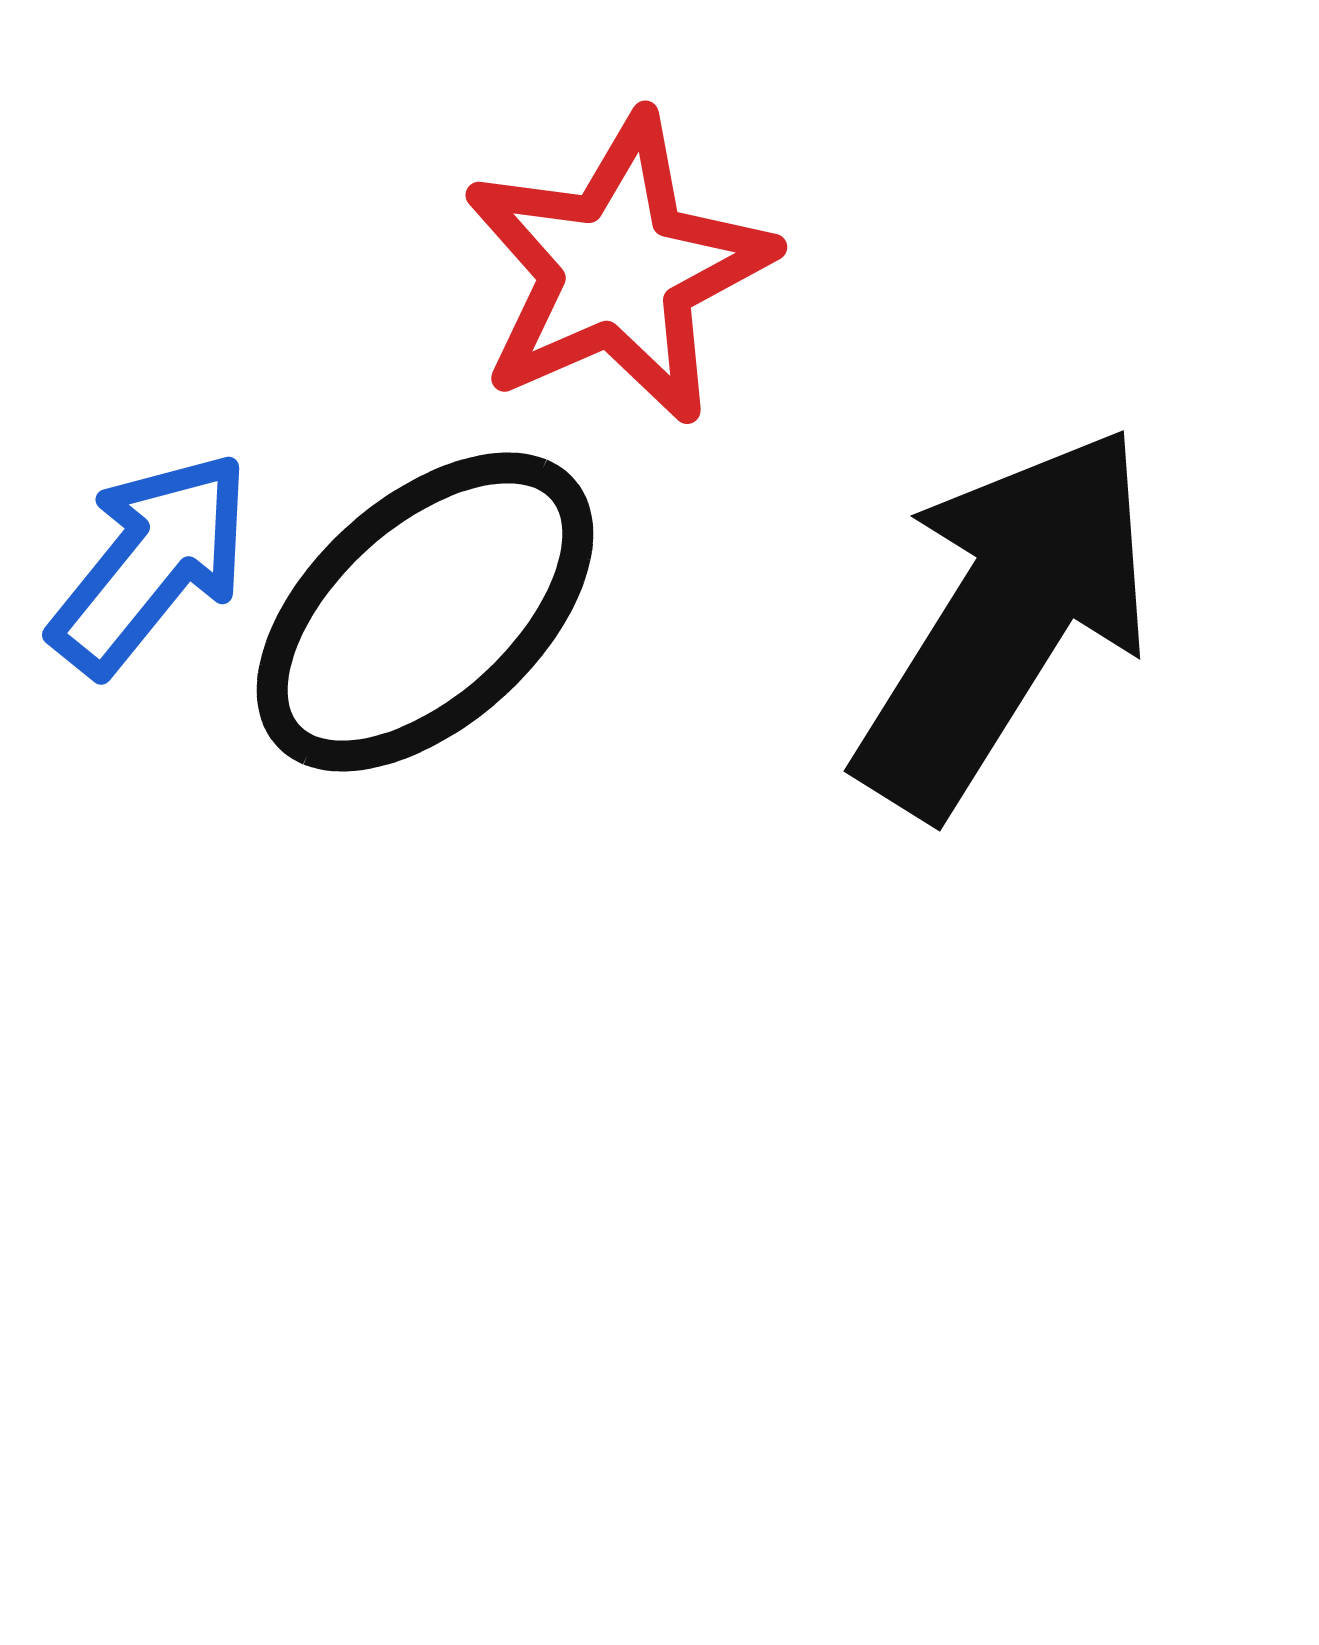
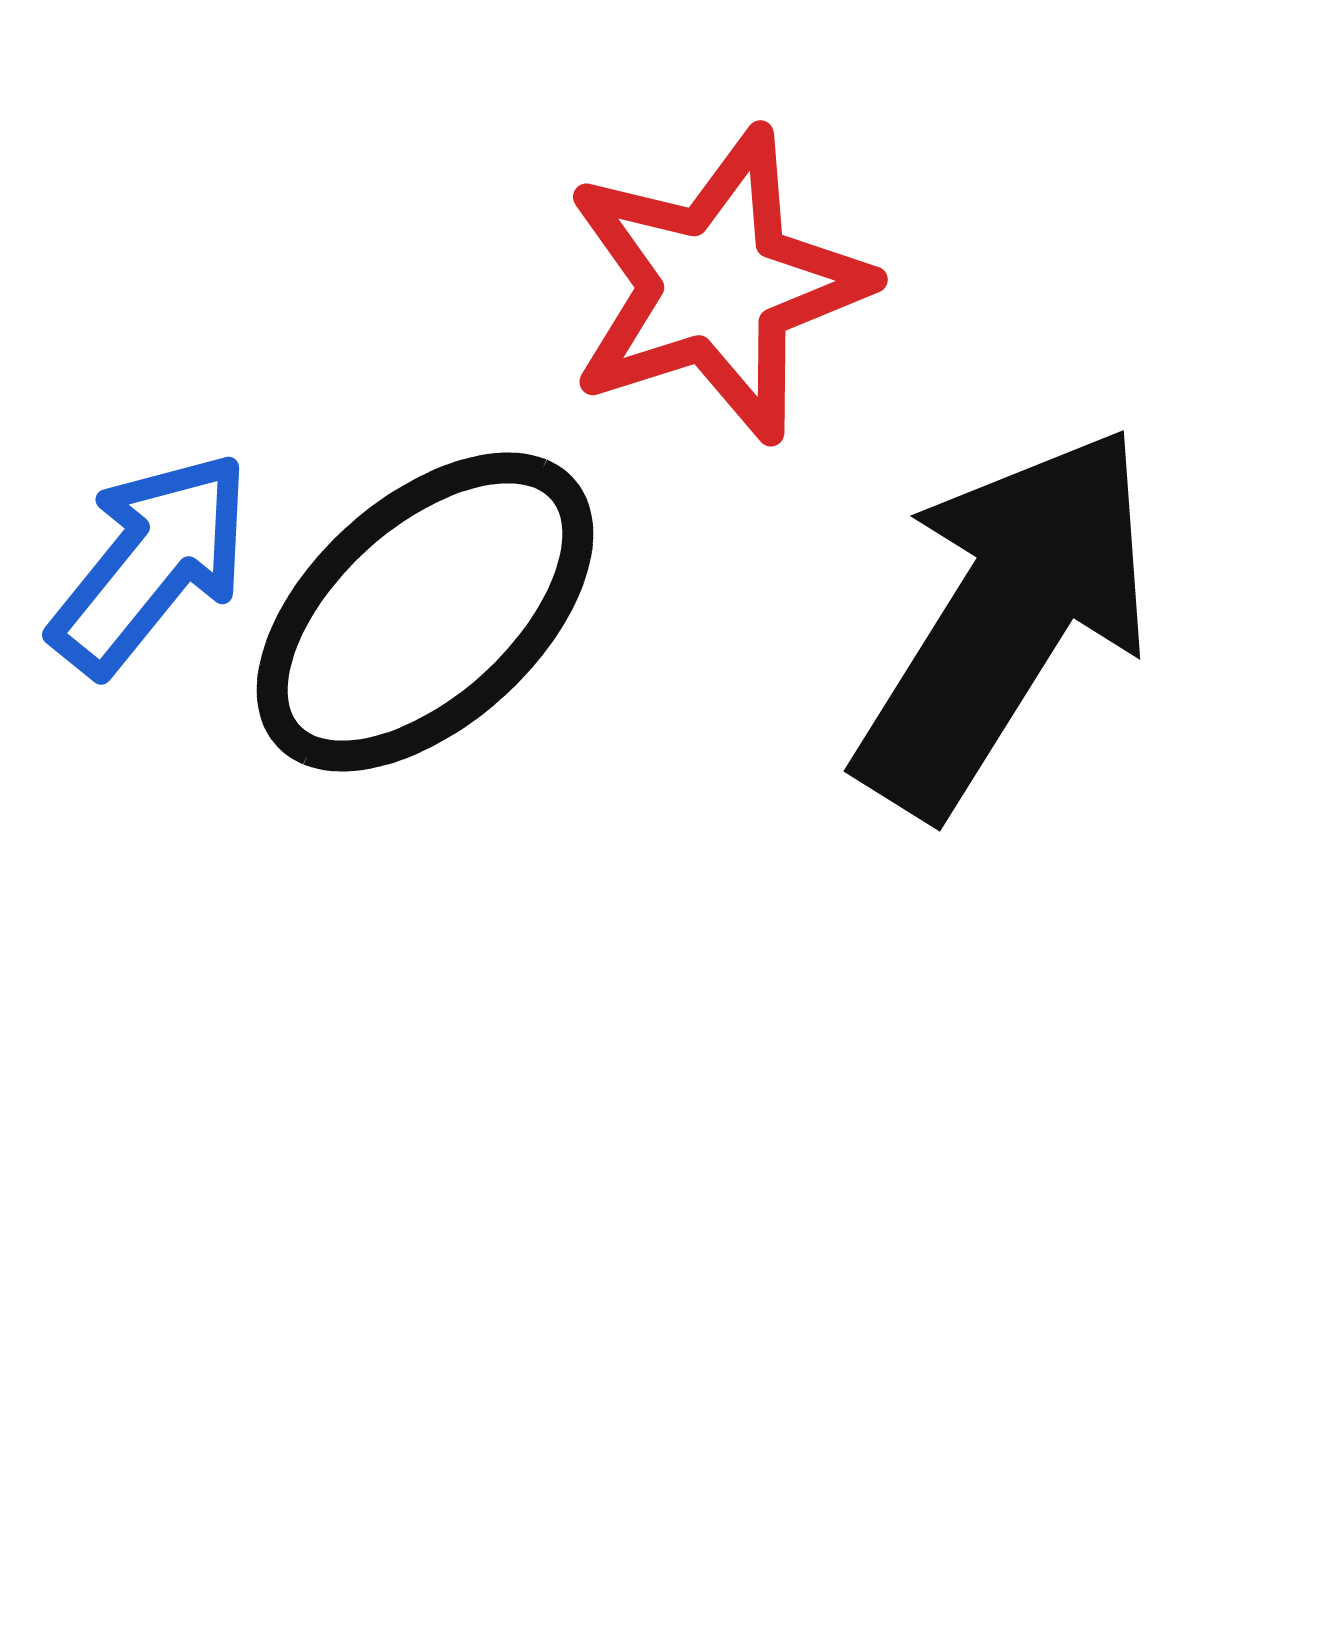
red star: moved 99 px right, 16 px down; rotated 6 degrees clockwise
